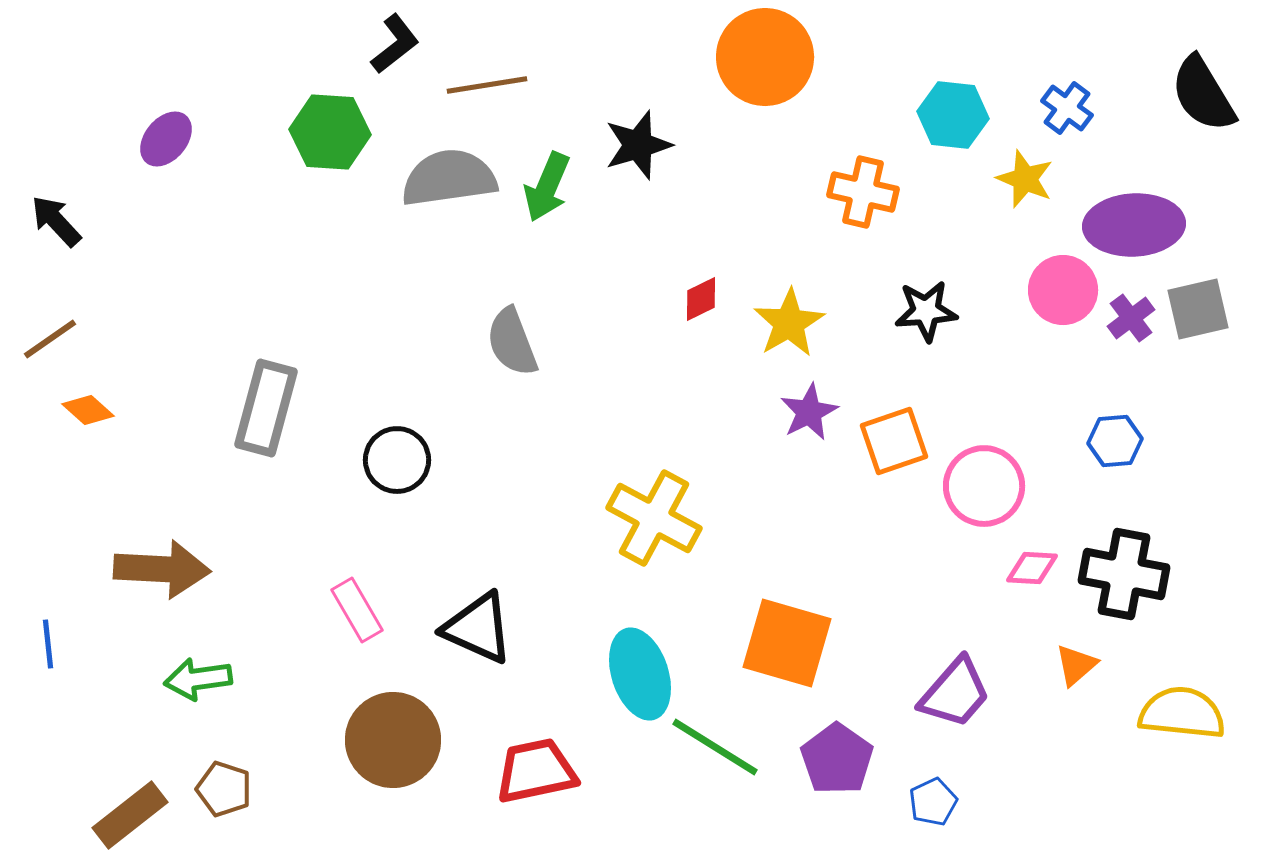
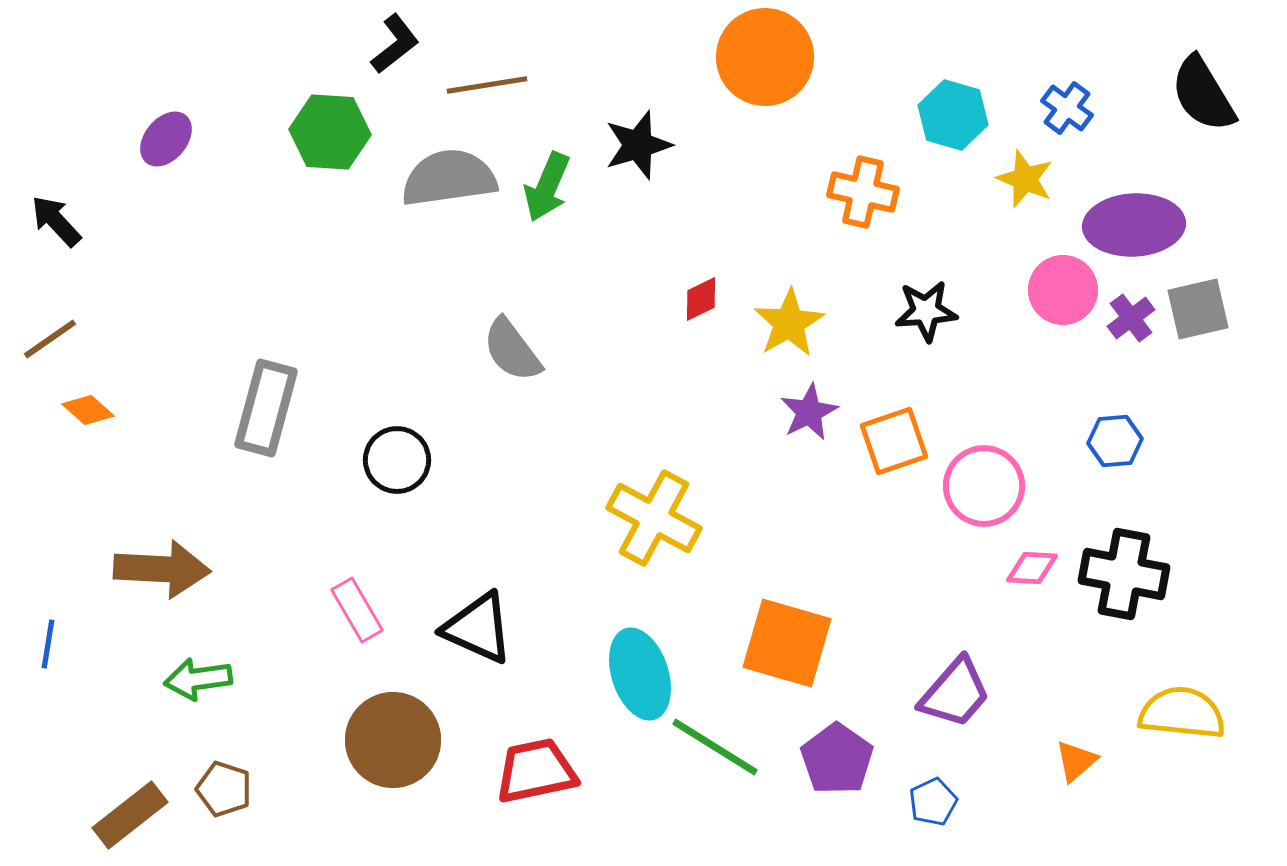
cyan hexagon at (953, 115): rotated 10 degrees clockwise
gray semicircle at (512, 342): moved 8 px down; rotated 16 degrees counterclockwise
blue line at (48, 644): rotated 15 degrees clockwise
orange triangle at (1076, 665): moved 96 px down
